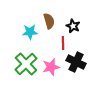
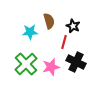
red line: moved 1 px right, 1 px up; rotated 16 degrees clockwise
